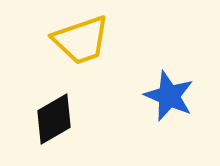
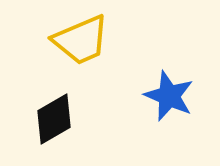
yellow trapezoid: rotated 4 degrees counterclockwise
